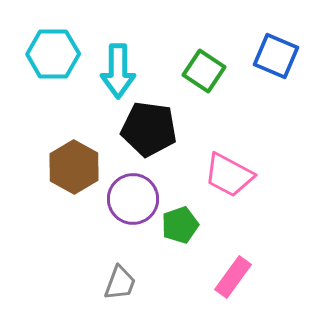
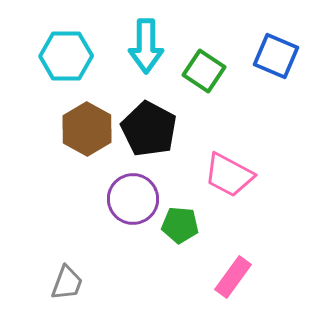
cyan hexagon: moved 13 px right, 2 px down
cyan arrow: moved 28 px right, 25 px up
black pentagon: rotated 20 degrees clockwise
brown hexagon: moved 13 px right, 38 px up
green pentagon: rotated 24 degrees clockwise
gray trapezoid: moved 53 px left
